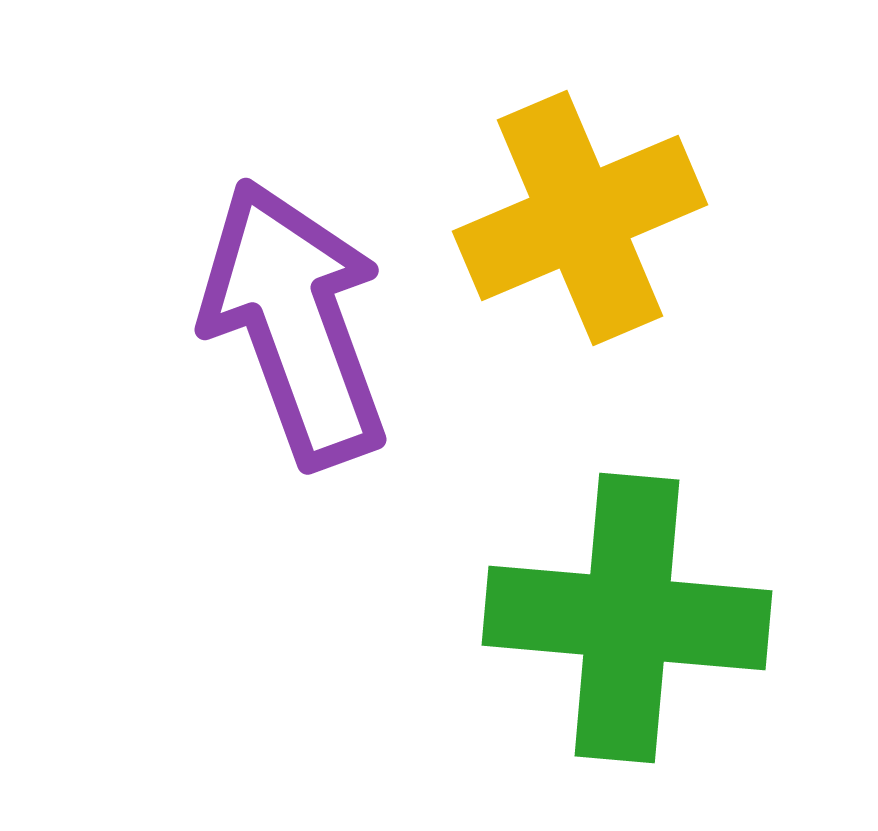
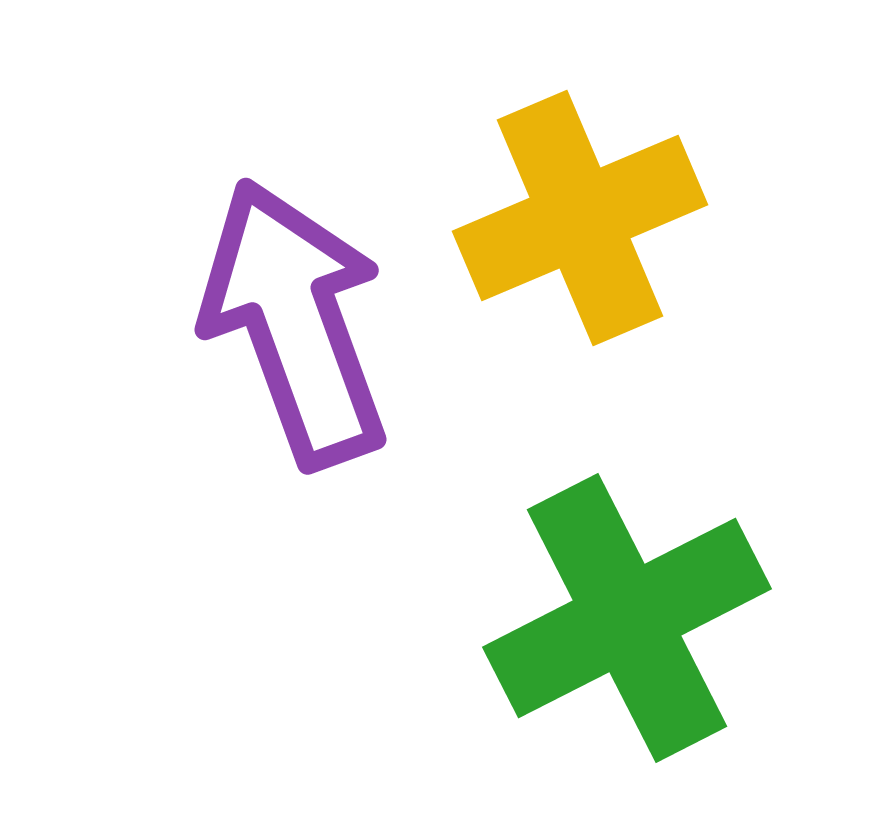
green cross: rotated 32 degrees counterclockwise
